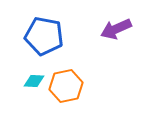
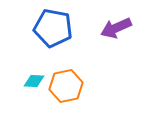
purple arrow: moved 1 px up
blue pentagon: moved 9 px right, 8 px up
